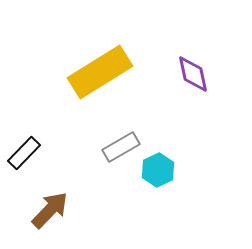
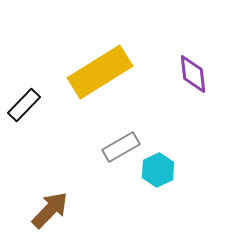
purple diamond: rotated 6 degrees clockwise
black rectangle: moved 48 px up
